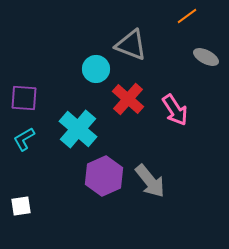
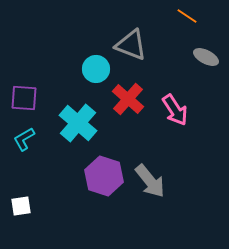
orange line: rotated 70 degrees clockwise
cyan cross: moved 6 px up
purple hexagon: rotated 18 degrees counterclockwise
